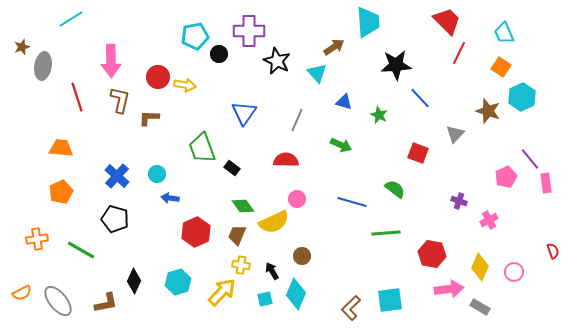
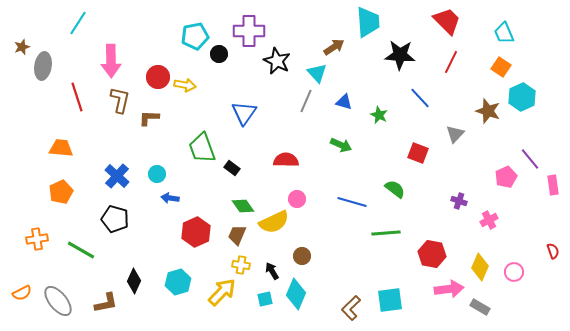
cyan line at (71, 19): moved 7 px right, 4 px down; rotated 25 degrees counterclockwise
red line at (459, 53): moved 8 px left, 9 px down
black star at (396, 65): moved 4 px right, 10 px up; rotated 8 degrees clockwise
gray line at (297, 120): moved 9 px right, 19 px up
pink rectangle at (546, 183): moved 7 px right, 2 px down
